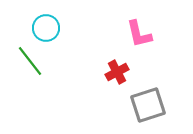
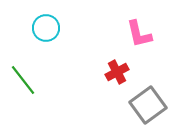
green line: moved 7 px left, 19 px down
gray square: rotated 18 degrees counterclockwise
